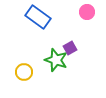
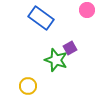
pink circle: moved 2 px up
blue rectangle: moved 3 px right, 1 px down
yellow circle: moved 4 px right, 14 px down
